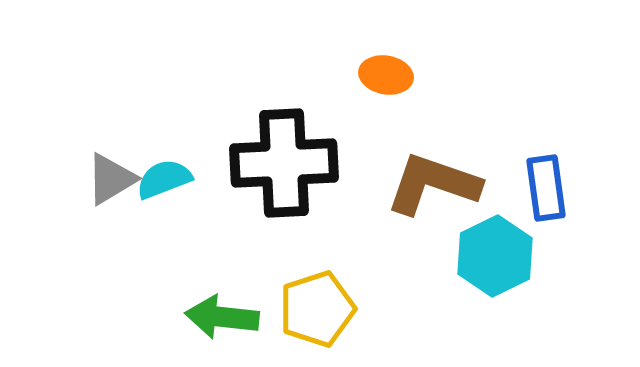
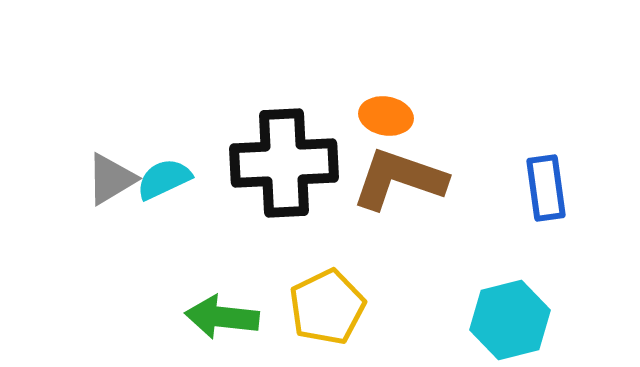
orange ellipse: moved 41 px down
cyan semicircle: rotated 4 degrees counterclockwise
brown L-shape: moved 34 px left, 5 px up
cyan hexagon: moved 15 px right, 64 px down; rotated 12 degrees clockwise
yellow pentagon: moved 10 px right, 2 px up; rotated 8 degrees counterclockwise
